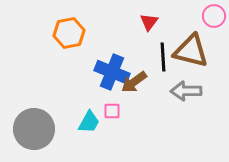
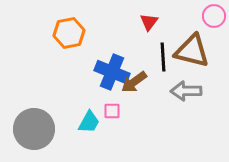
brown triangle: moved 1 px right
